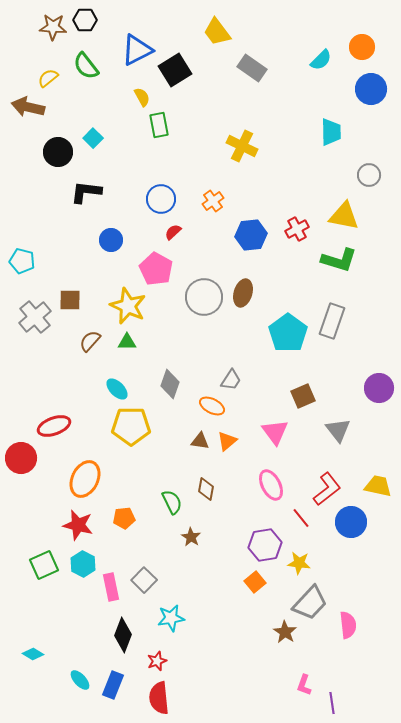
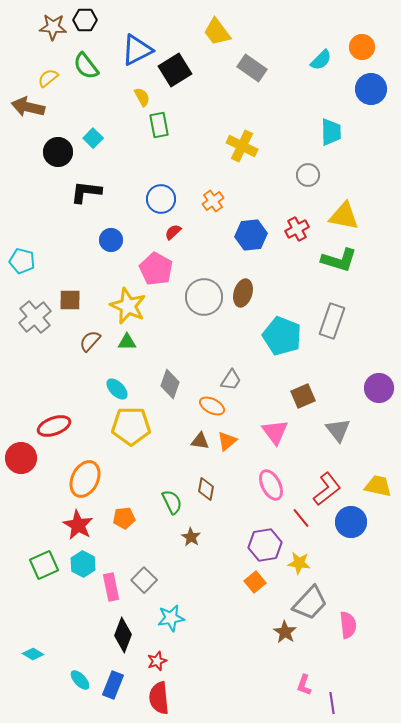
gray circle at (369, 175): moved 61 px left
cyan pentagon at (288, 333): moved 6 px left, 3 px down; rotated 15 degrees counterclockwise
red star at (78, 525): rotated 16 degrees clockwise
